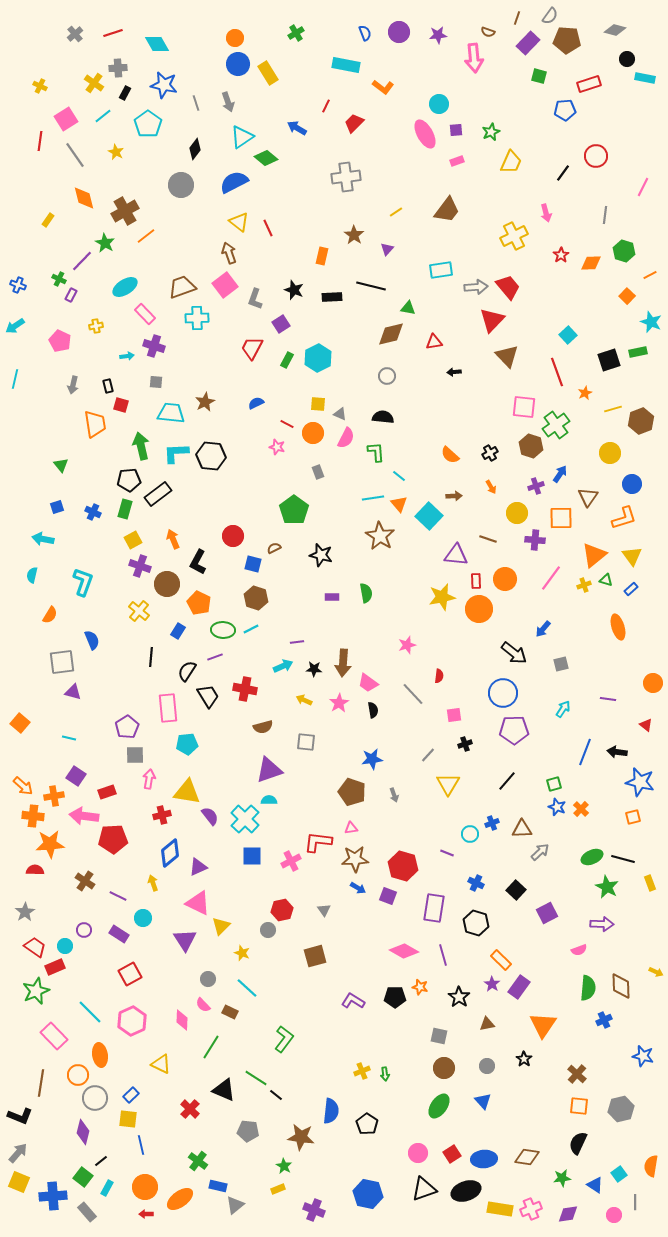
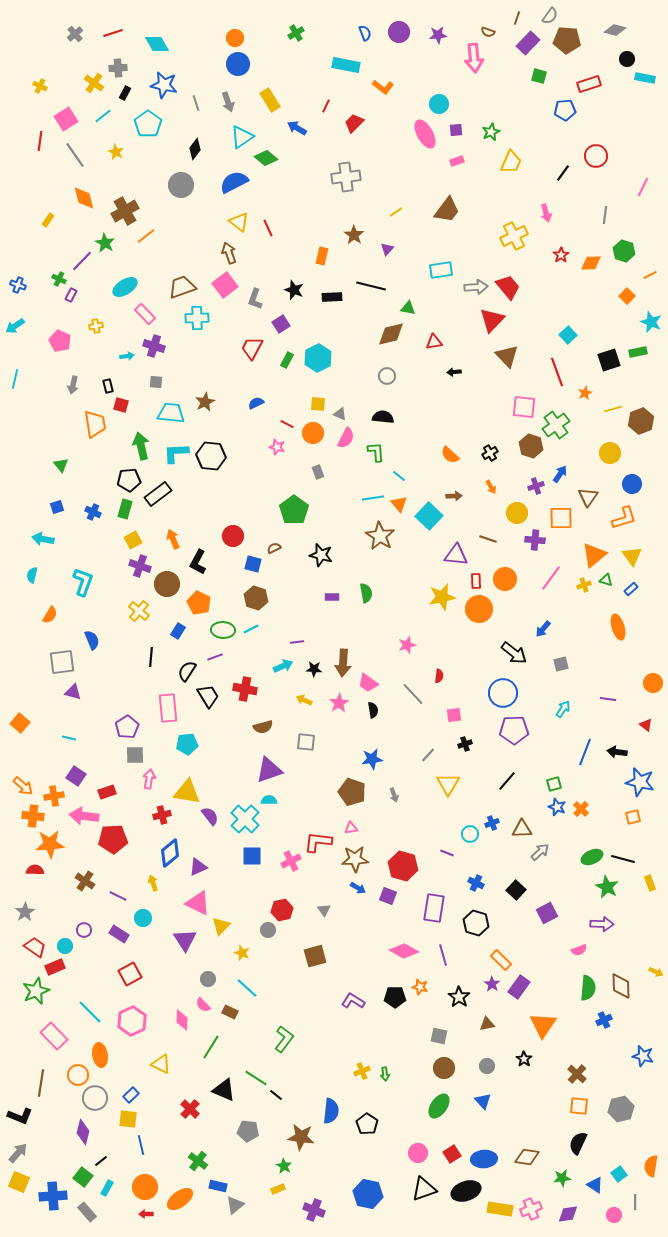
yellow rectangle at (268, 73): moved 2 px right, 27 px down
